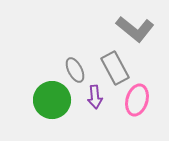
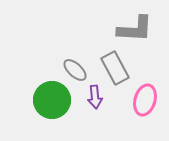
gray L-shape: rotated 36 degrees counterclockwise
gray ellipse: rotated 20 degrees counterclockwise
pink ellipse: moved 8 px right
